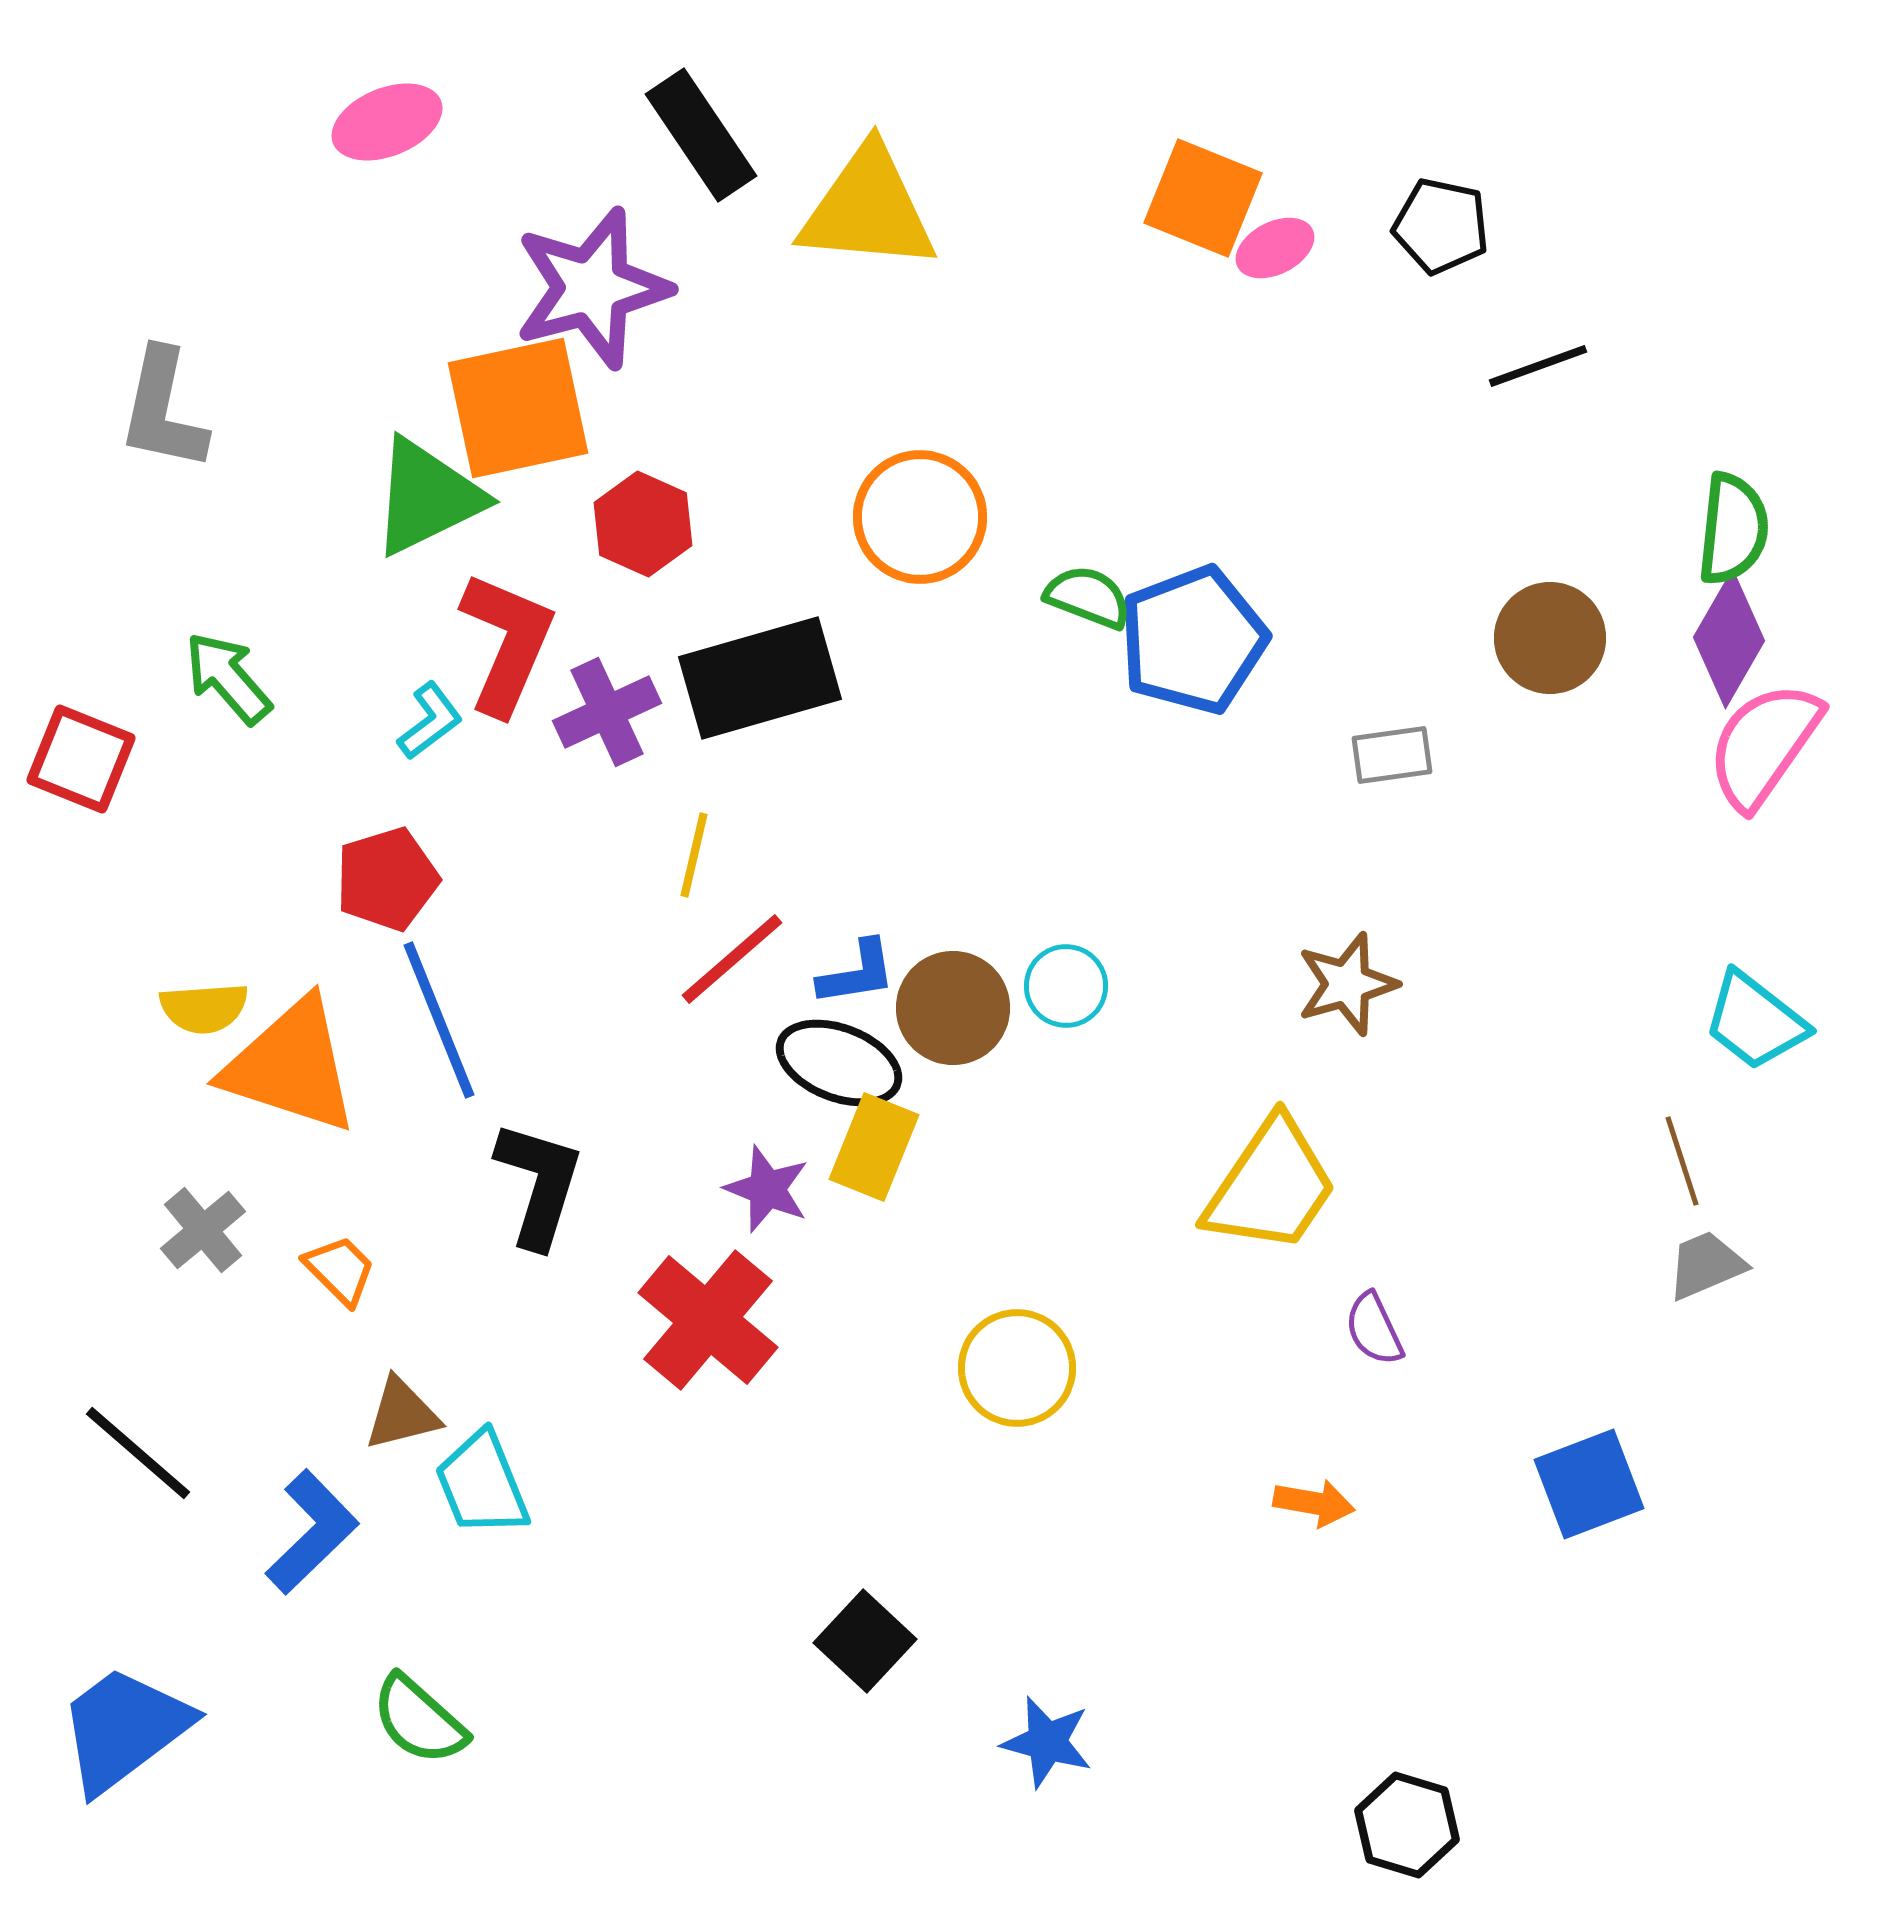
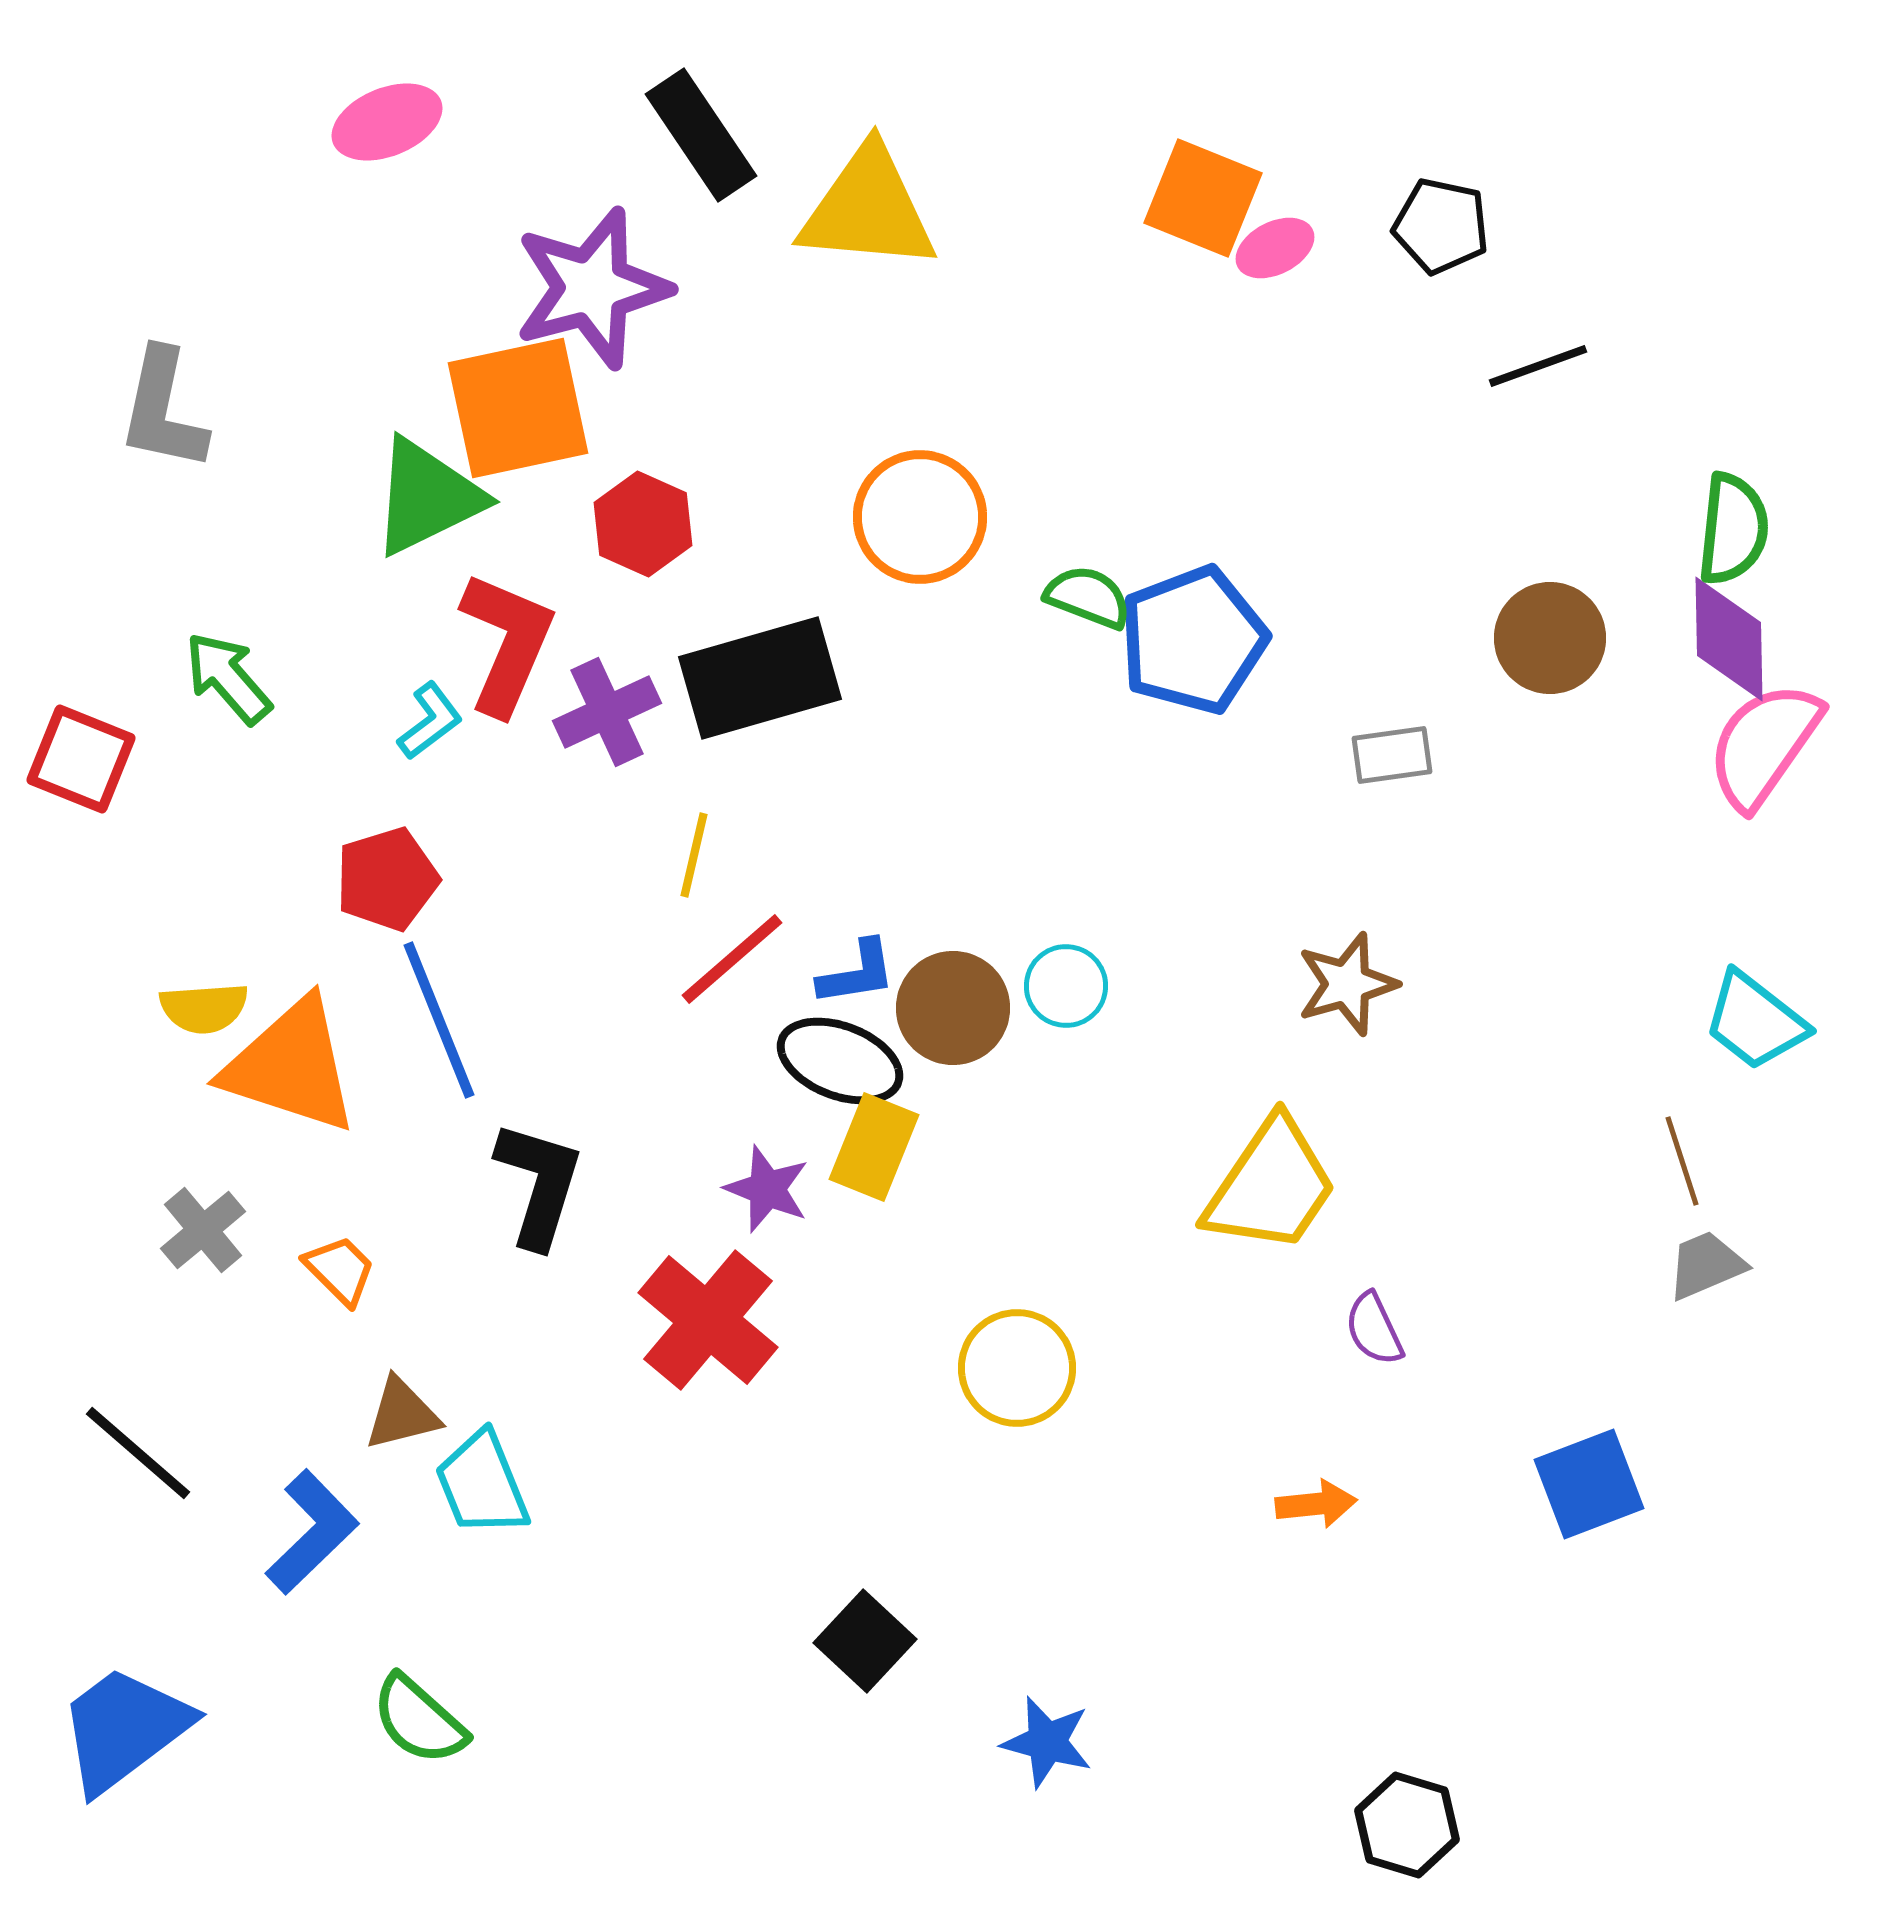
purple diamond at (1729, 639): rotated 31 degrees counterclockwise
black ellipse at (839, 1063): moved 1 px right, 2 px up
orange arrow at (1314, 1503): moved 2 px right, 1 px down; rotated 16 degrees counterclockwise
